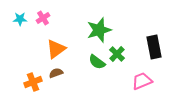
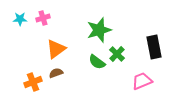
pink cross: rotated 16 degrees clockwise
